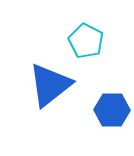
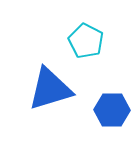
blue triangle: moved 4 px down; rotated 21 degrees clockwise
